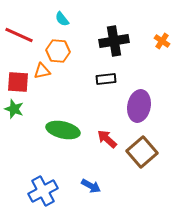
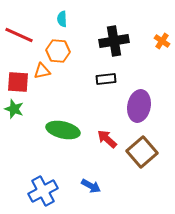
cyan semicircle: rotated 35 degrees clockwise
